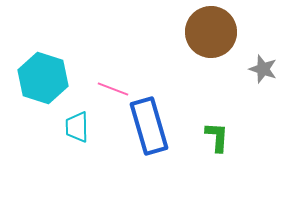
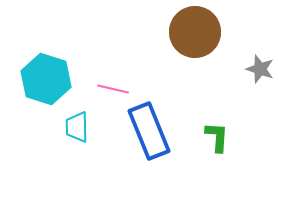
brown circle: moved 16 px left
gray star: moved 3 px left
cyan hexagon: moved 3 px right, 1 px down
pink line: rotated 8 degrees counterclockwise
blue rectangle: moved 5 px down; rotated 6 degrees counterclockwise
